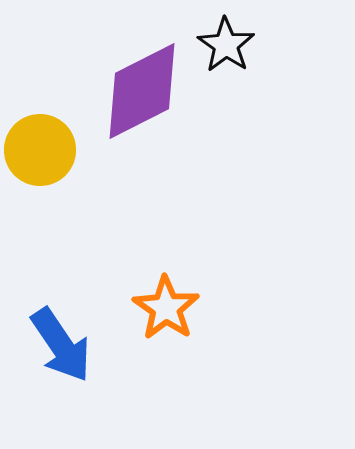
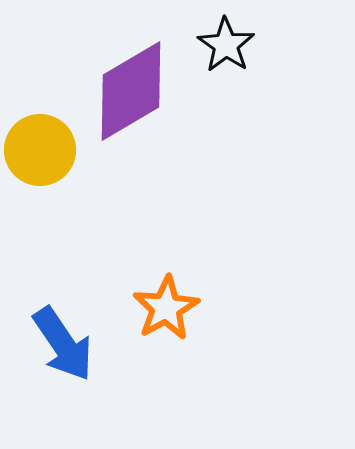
purple diamond: moved 11 px left; rotated 4 degrees counterclockwise
orange star: rotated 8 degrees clockwise
blue arrow: moved 2 px right, 1 px up
